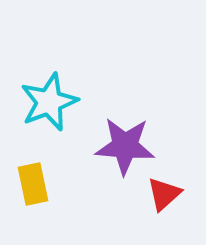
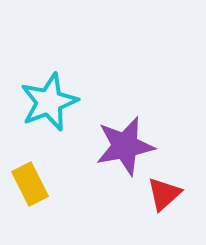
purple star: rotated 16 degrees counterclockwise
yellow rectangle: moved 3 px left; rotated 15 degrees counterclockwise
